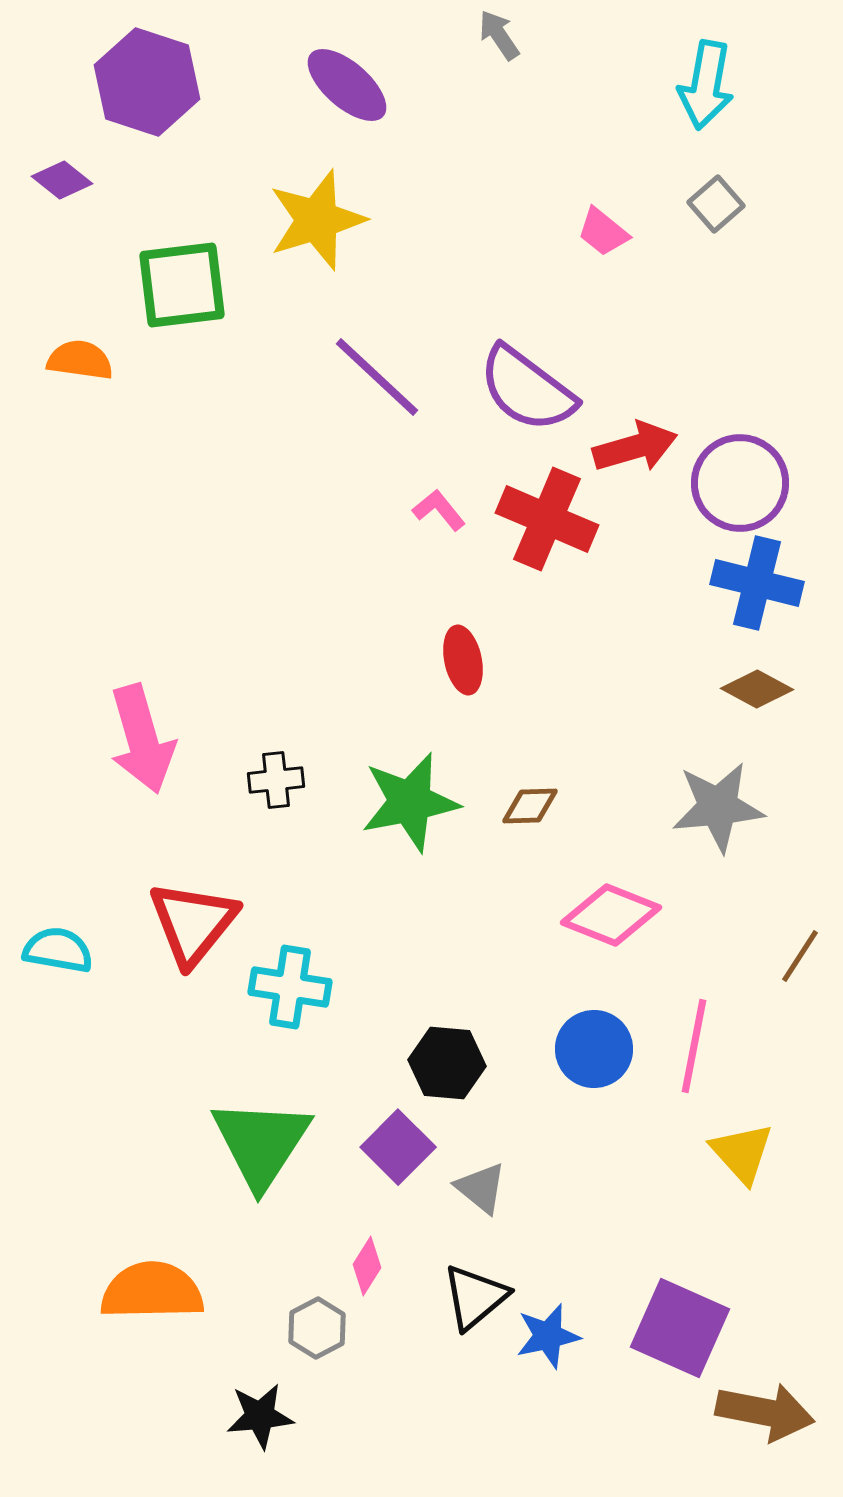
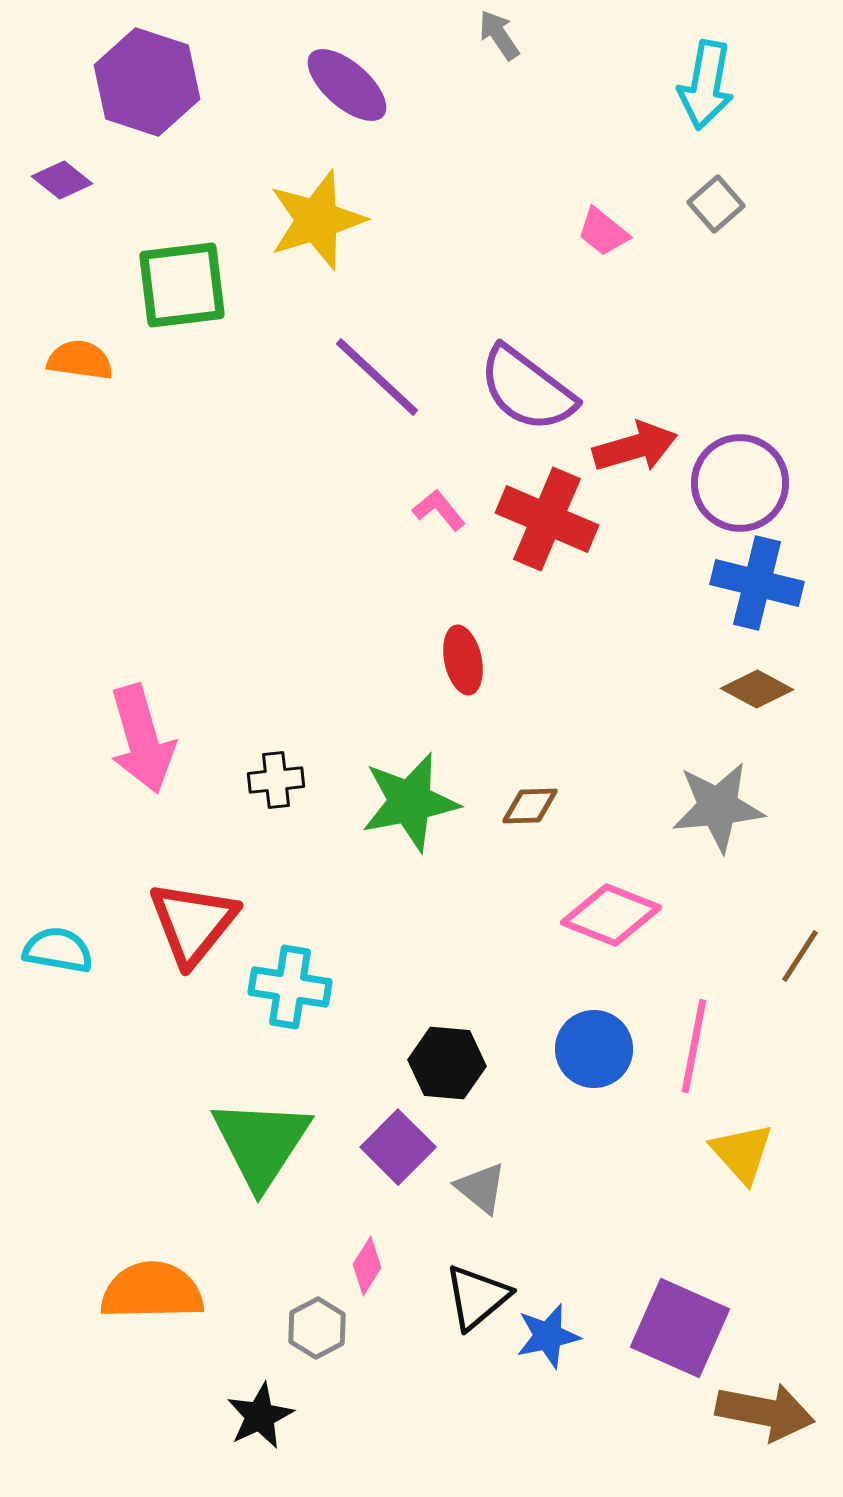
black triangle at (475, 1297): moved 2 px right
black star at (260, 1416): rotated 20 degrees counterclockwise
